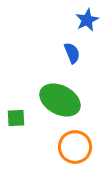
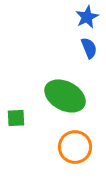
blue star: moved 3 px up
blue semicircle: moved 17 px right, 5 px up
green ellipse: moved 5 px right, 4 px up
